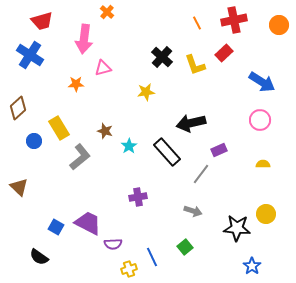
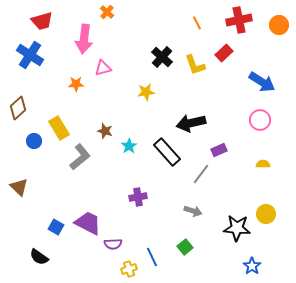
red cross: moved 5 px right
